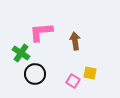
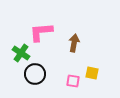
brown arrow: moved 1 px left, 2 px down; rotated 18 degrees clockwise
yellow square: moved 2 px right
pink square: rotated 24 degrees counterclockwise
